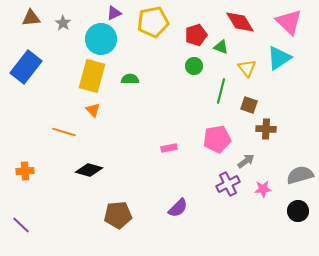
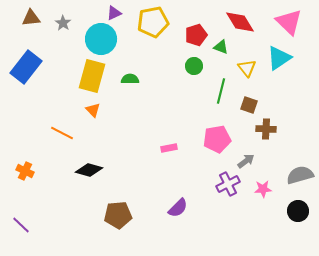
orange line: moved 2 px left, 1 px down; rotated 10 degrees clockwise
orange cross: rotated 30 degrees clockwise
